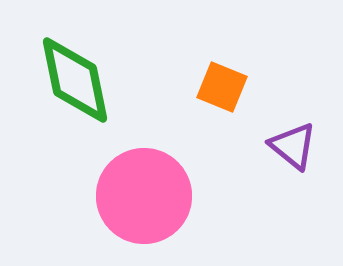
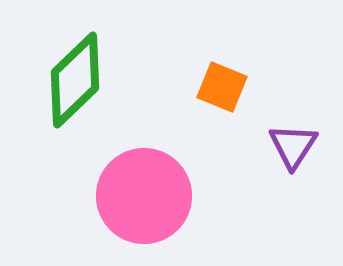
green diamond: rotated 58 degrees clockwise
purple triangle: rotated 24 degrees clockwise
